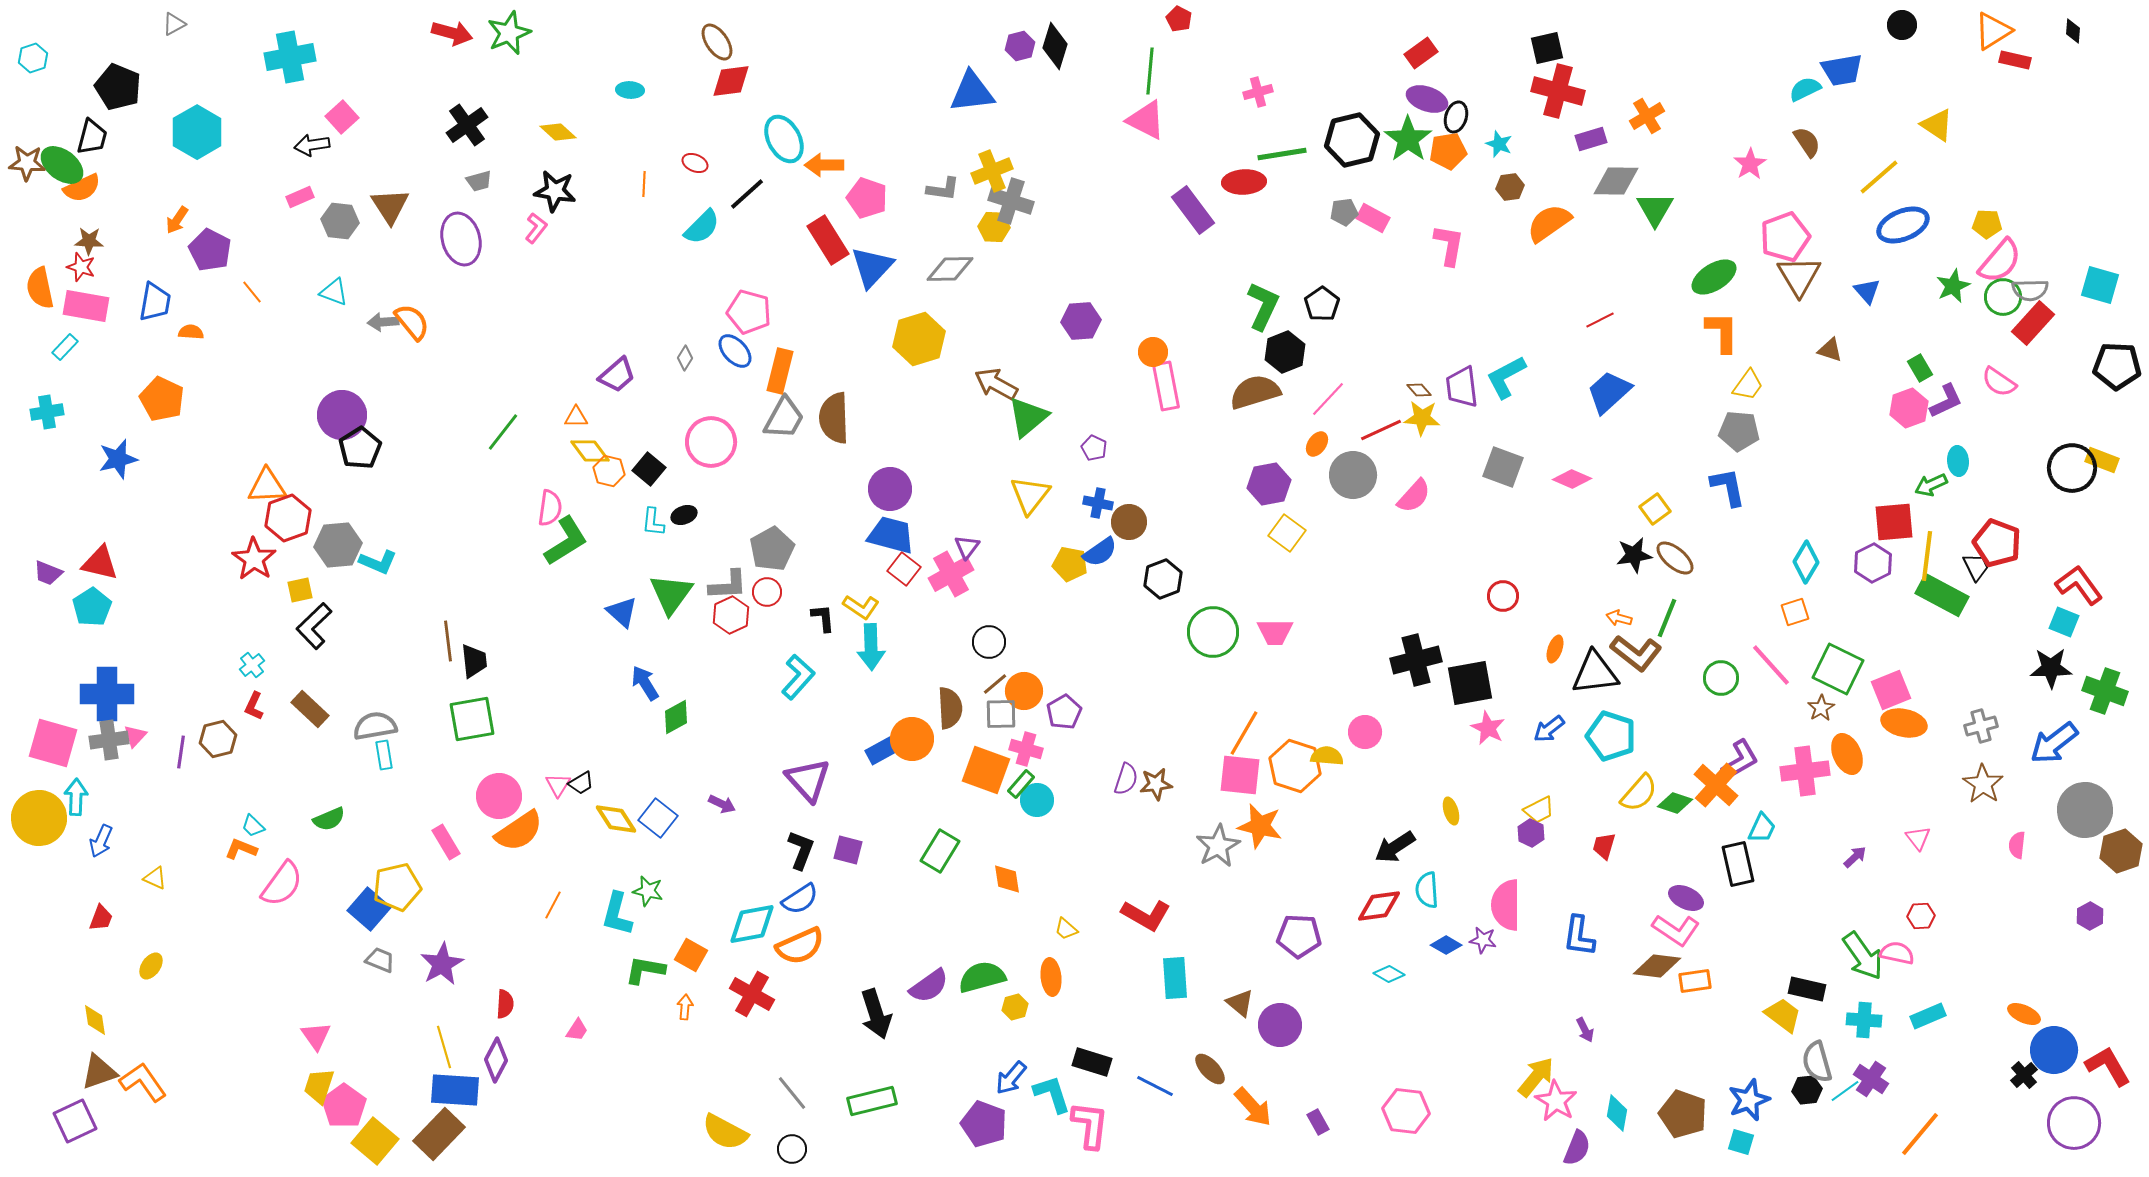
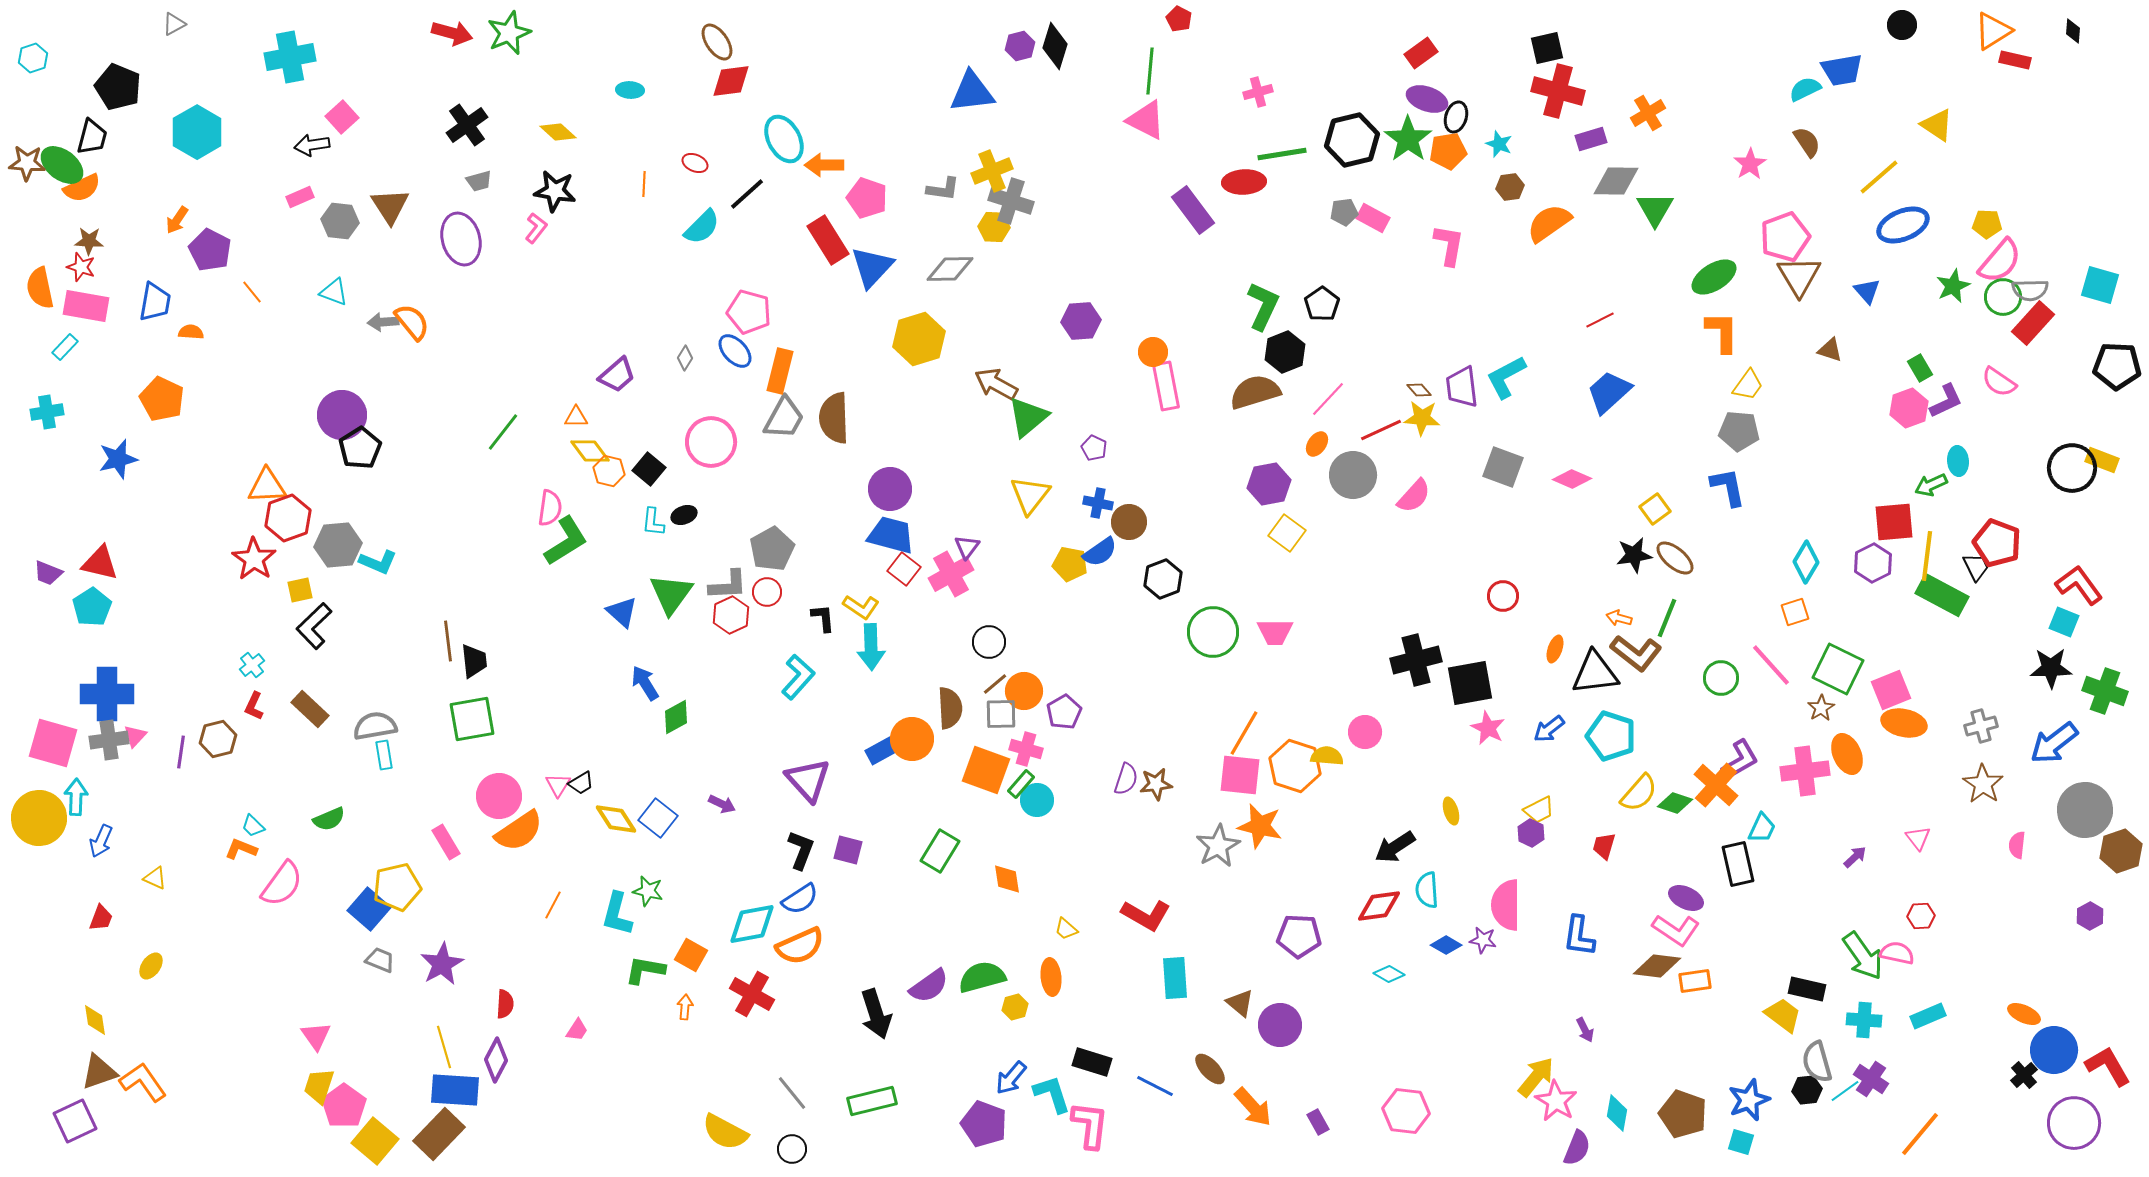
orange cross at (1647, 116): moved 1 px right, 3 px up
